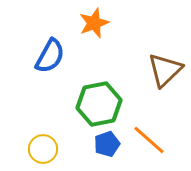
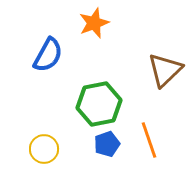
blue semicircle: moved 2 px left, 1 px up
orange line: rotated 30 degrees clockwise
yellow circle: moved 1 px right
